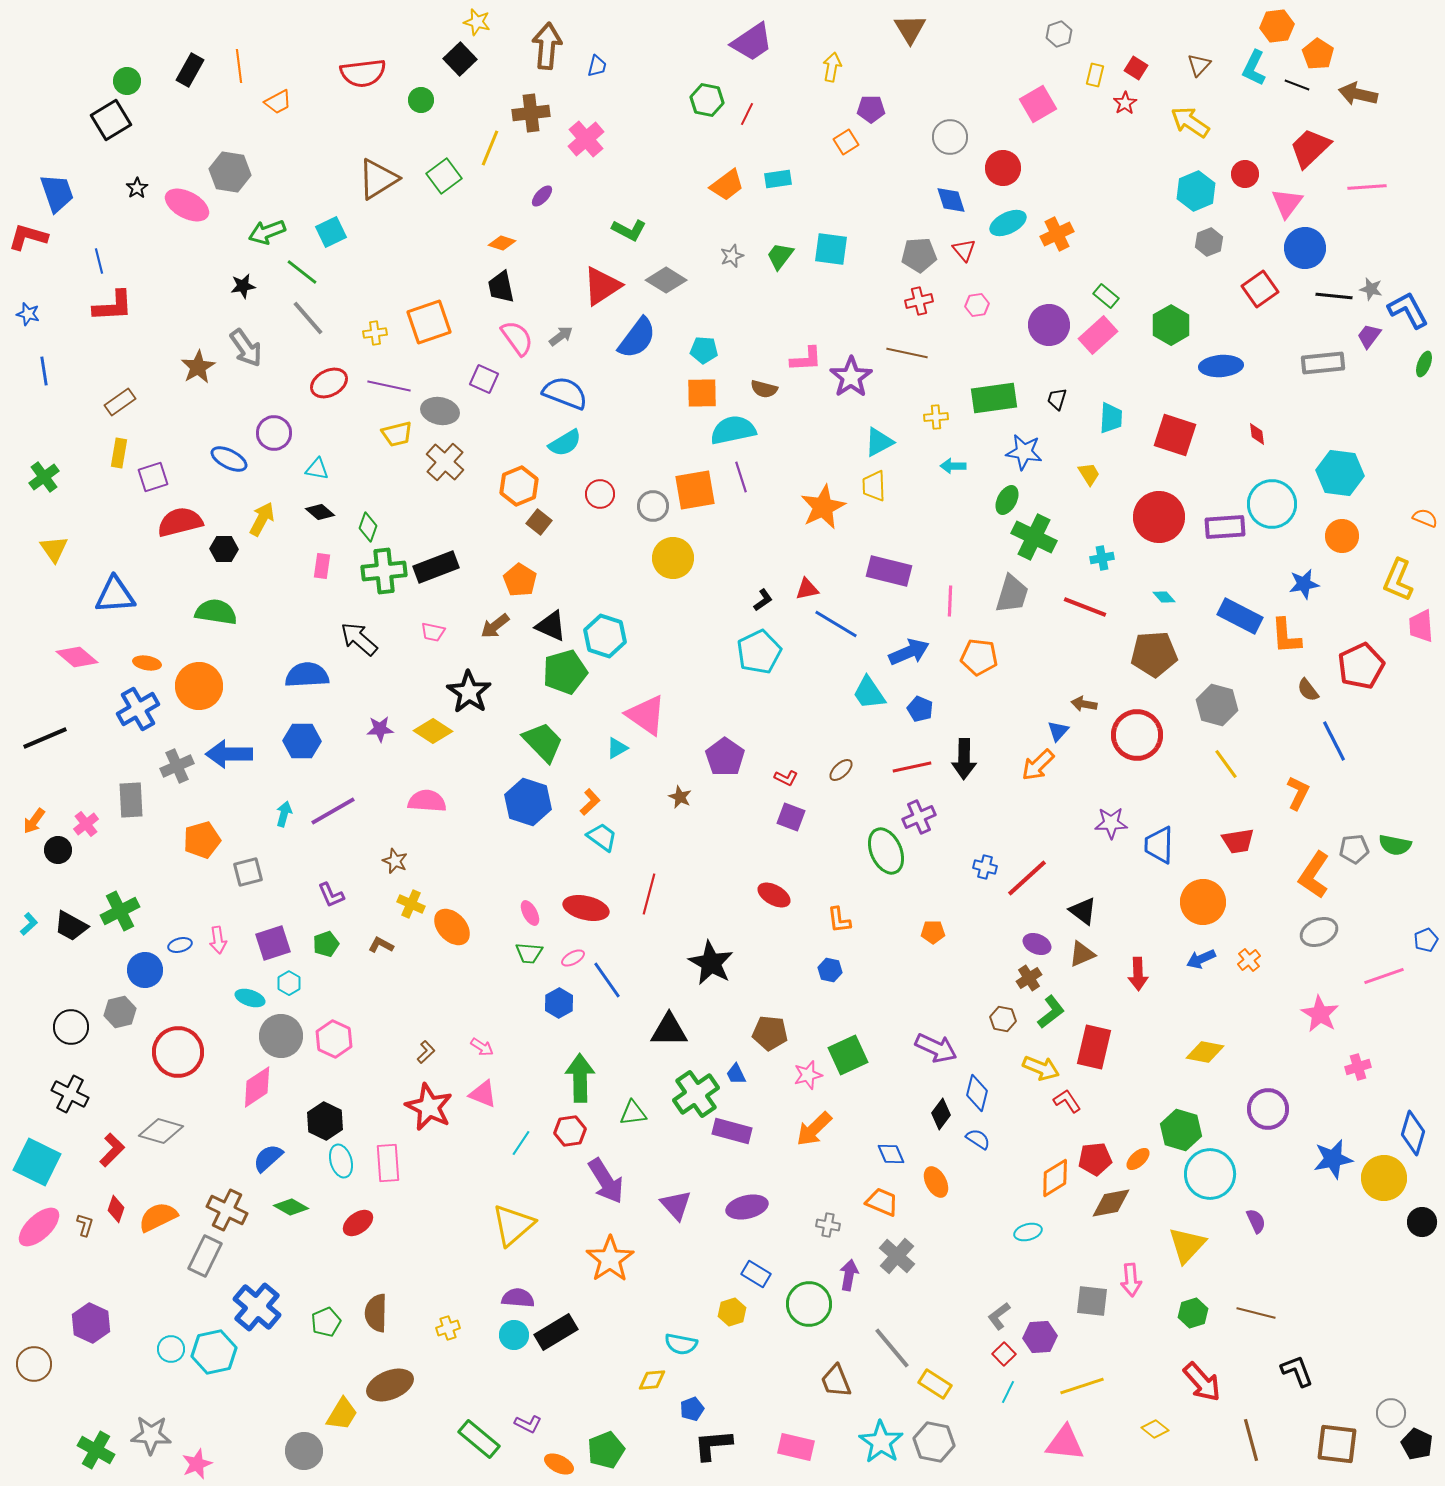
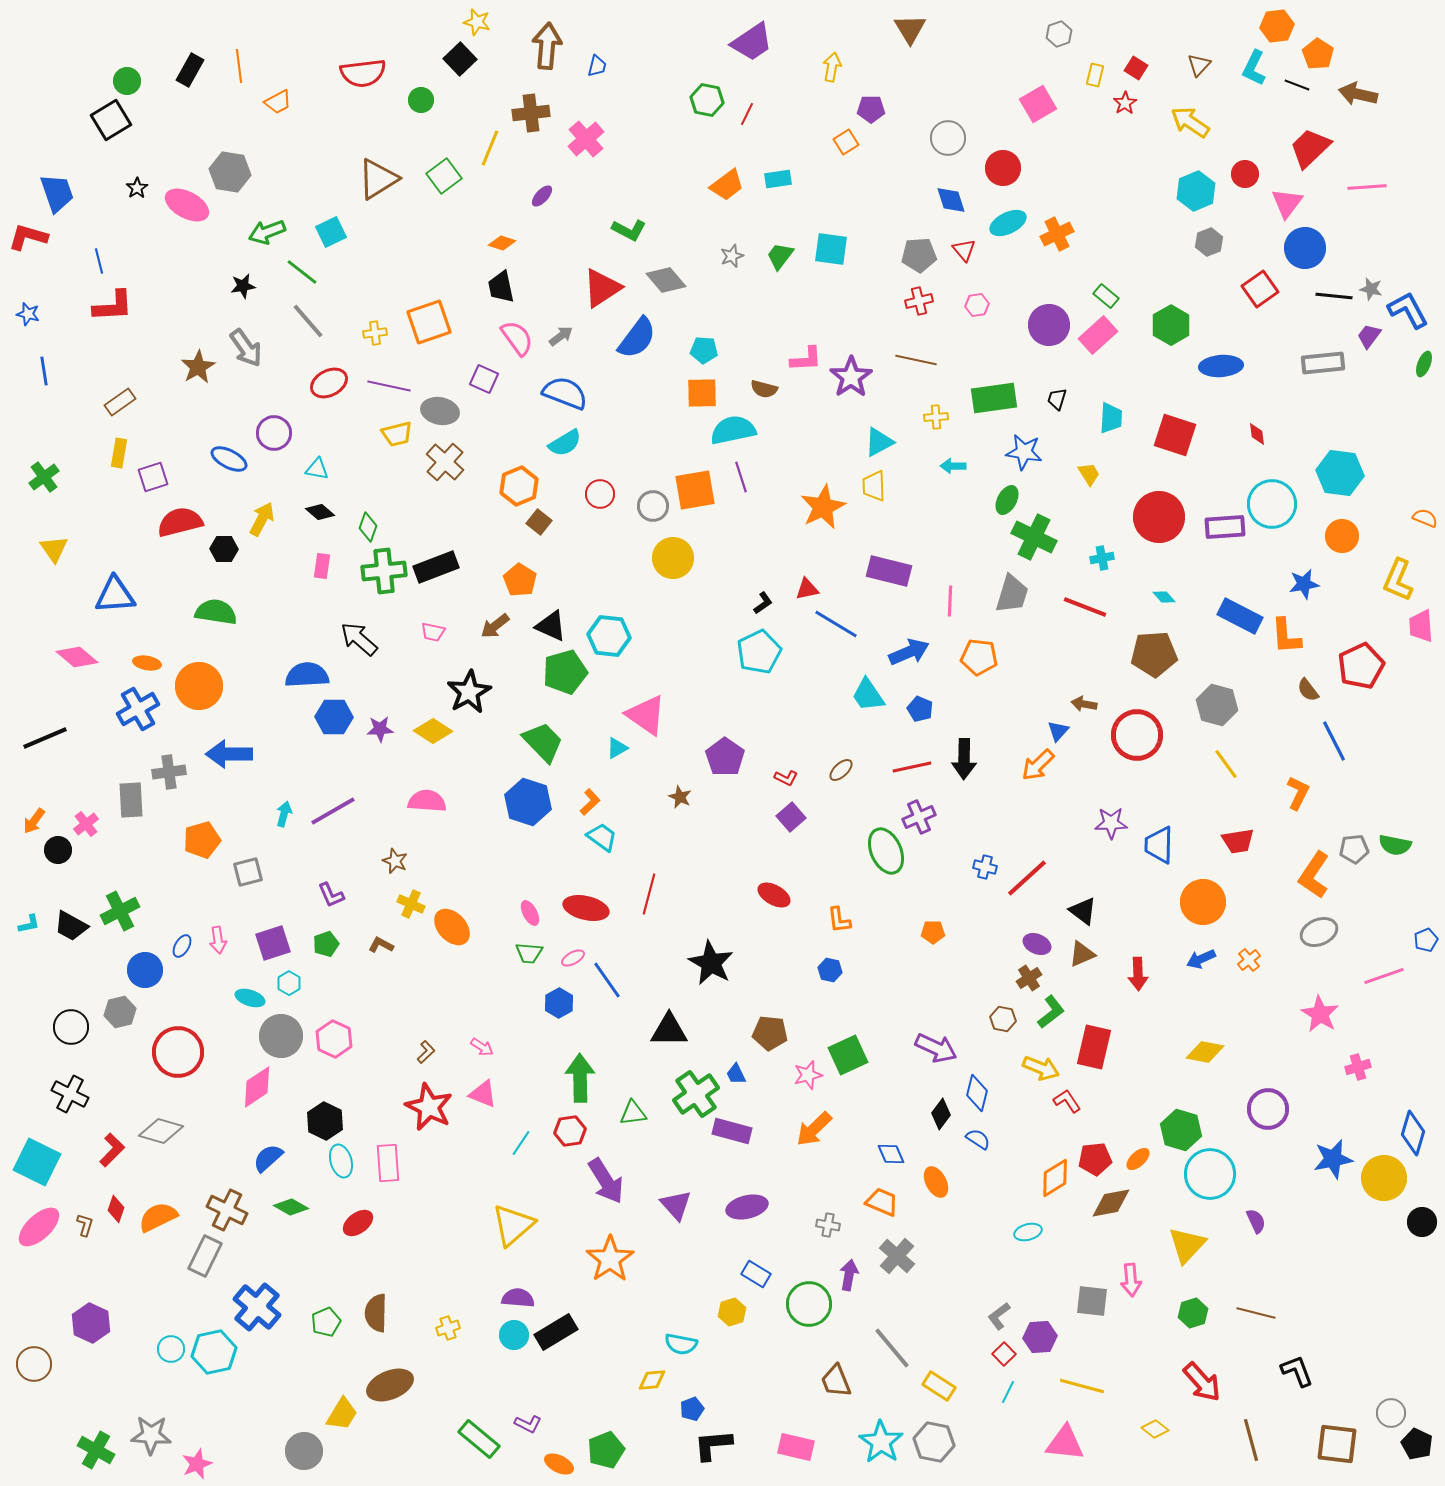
gray circle at (950, 137): moved 2 px left, 1 px down
gray diamond at (666, 280): rotated 18 degrees clockwise
red triangle at (602, 286): moved 2 px down
gray line at (308, 318): moved 3 px down
brown line at (907, 353): moved 9 px right, 7 px down
black L-shape at (763, 600): moved 3 px down
cyan hexagon at (605, 636): moved 4 px right; rotated 12 degrees counterclockwise
black star at (469, 692): rotated 9 degrees clockwise
cyan trapezoid at (869, 693): moved 1 px left, 2 px down
blue hexagon at (302, 741): moved 32 px right, 24 px up
gray cross at (177, 766): moved 8 px left, 6 px down; rotated 16 degrees clockwise
purple square at (791, 817): rotated 28 degrees clockwise
cyan L-shape at (29, 924): rotated 30 degrees clockwise
blue ellipse at (180, 945): moved 2 px right, 1 px down; rotated 45 degrees counterclockwise
yellow rectangle at (935, 1384): moved 4 px right, 2 px down
yellow line at (1082, 1386): rotated 33 degrees clockwise
